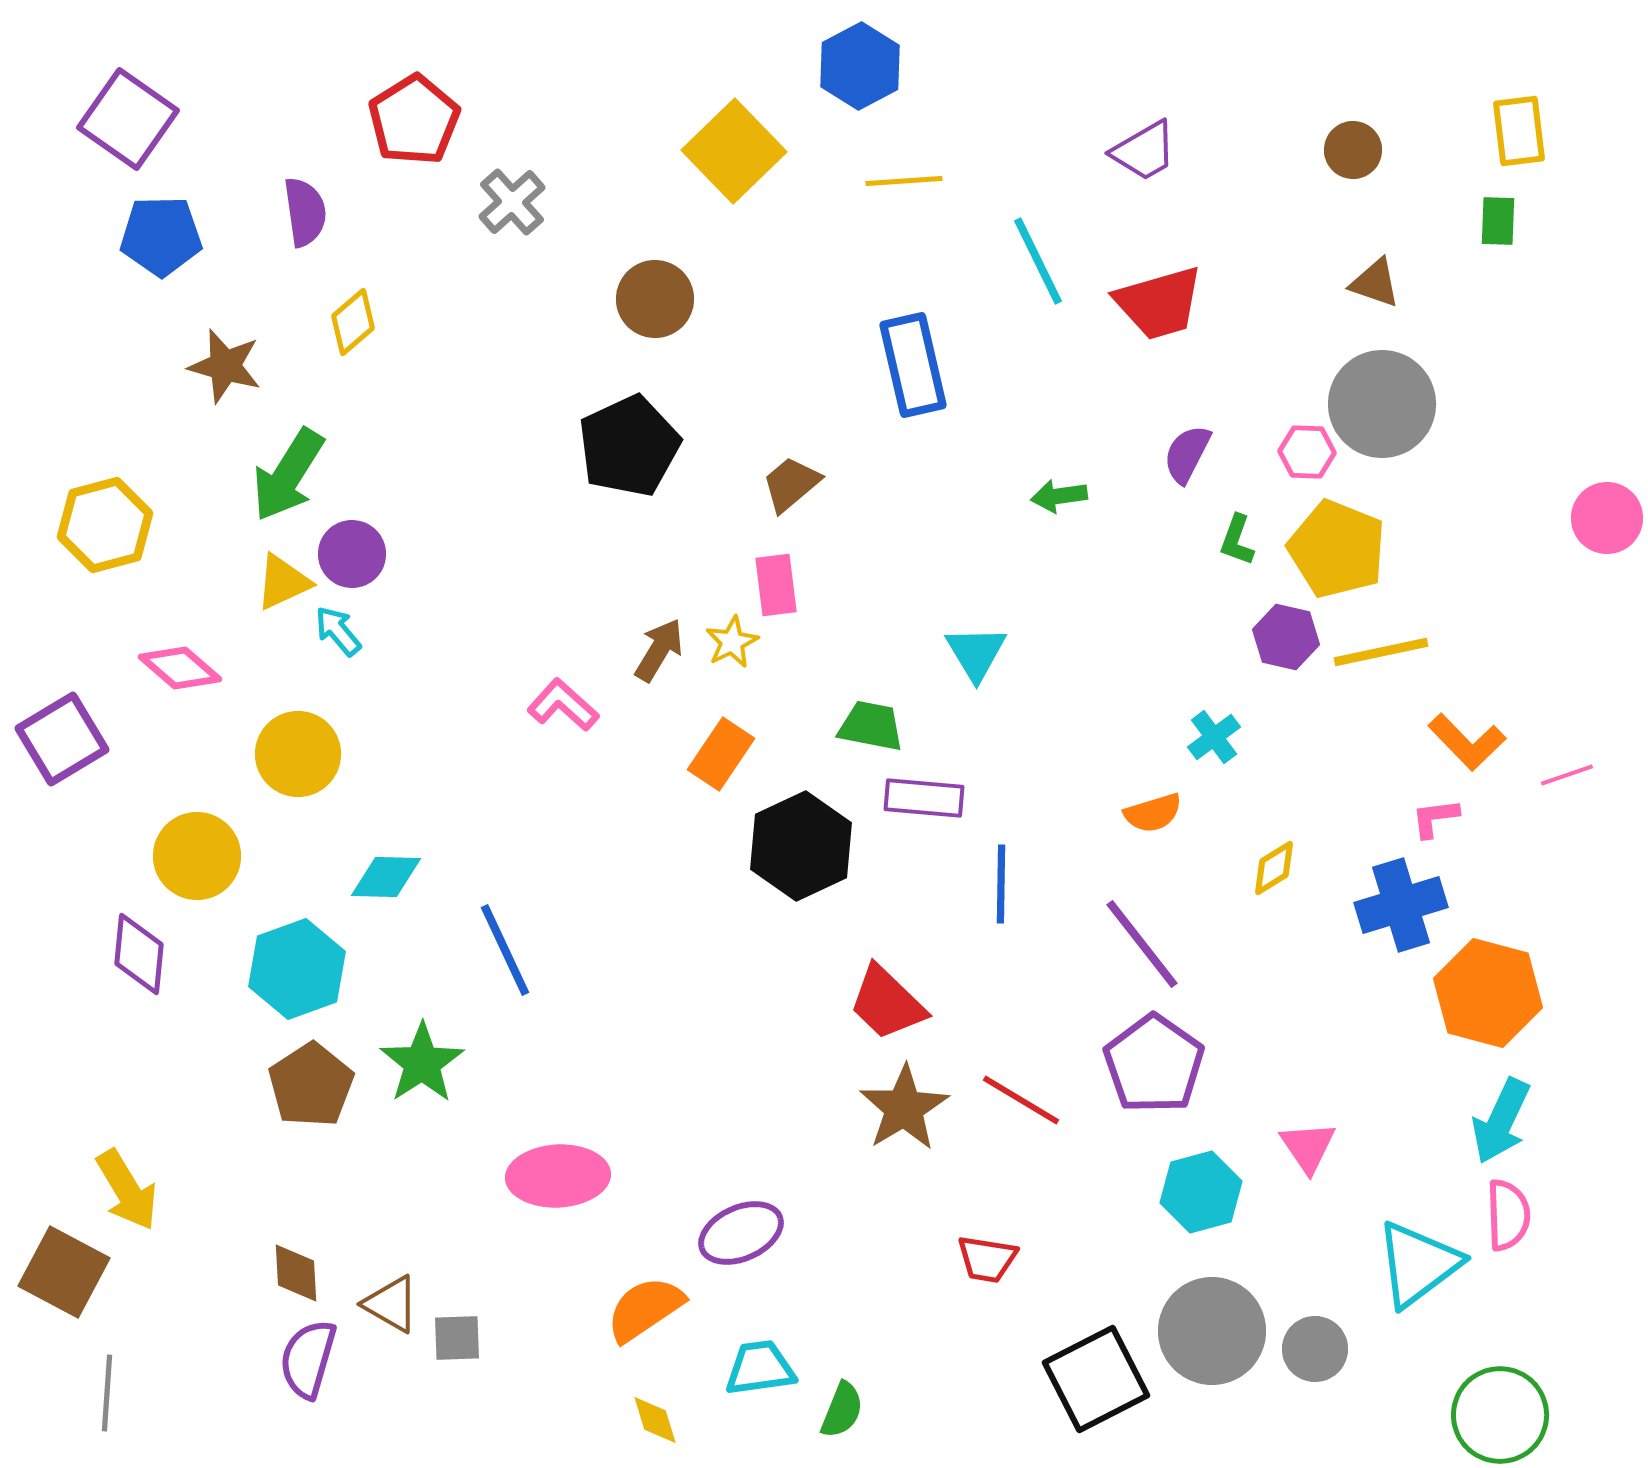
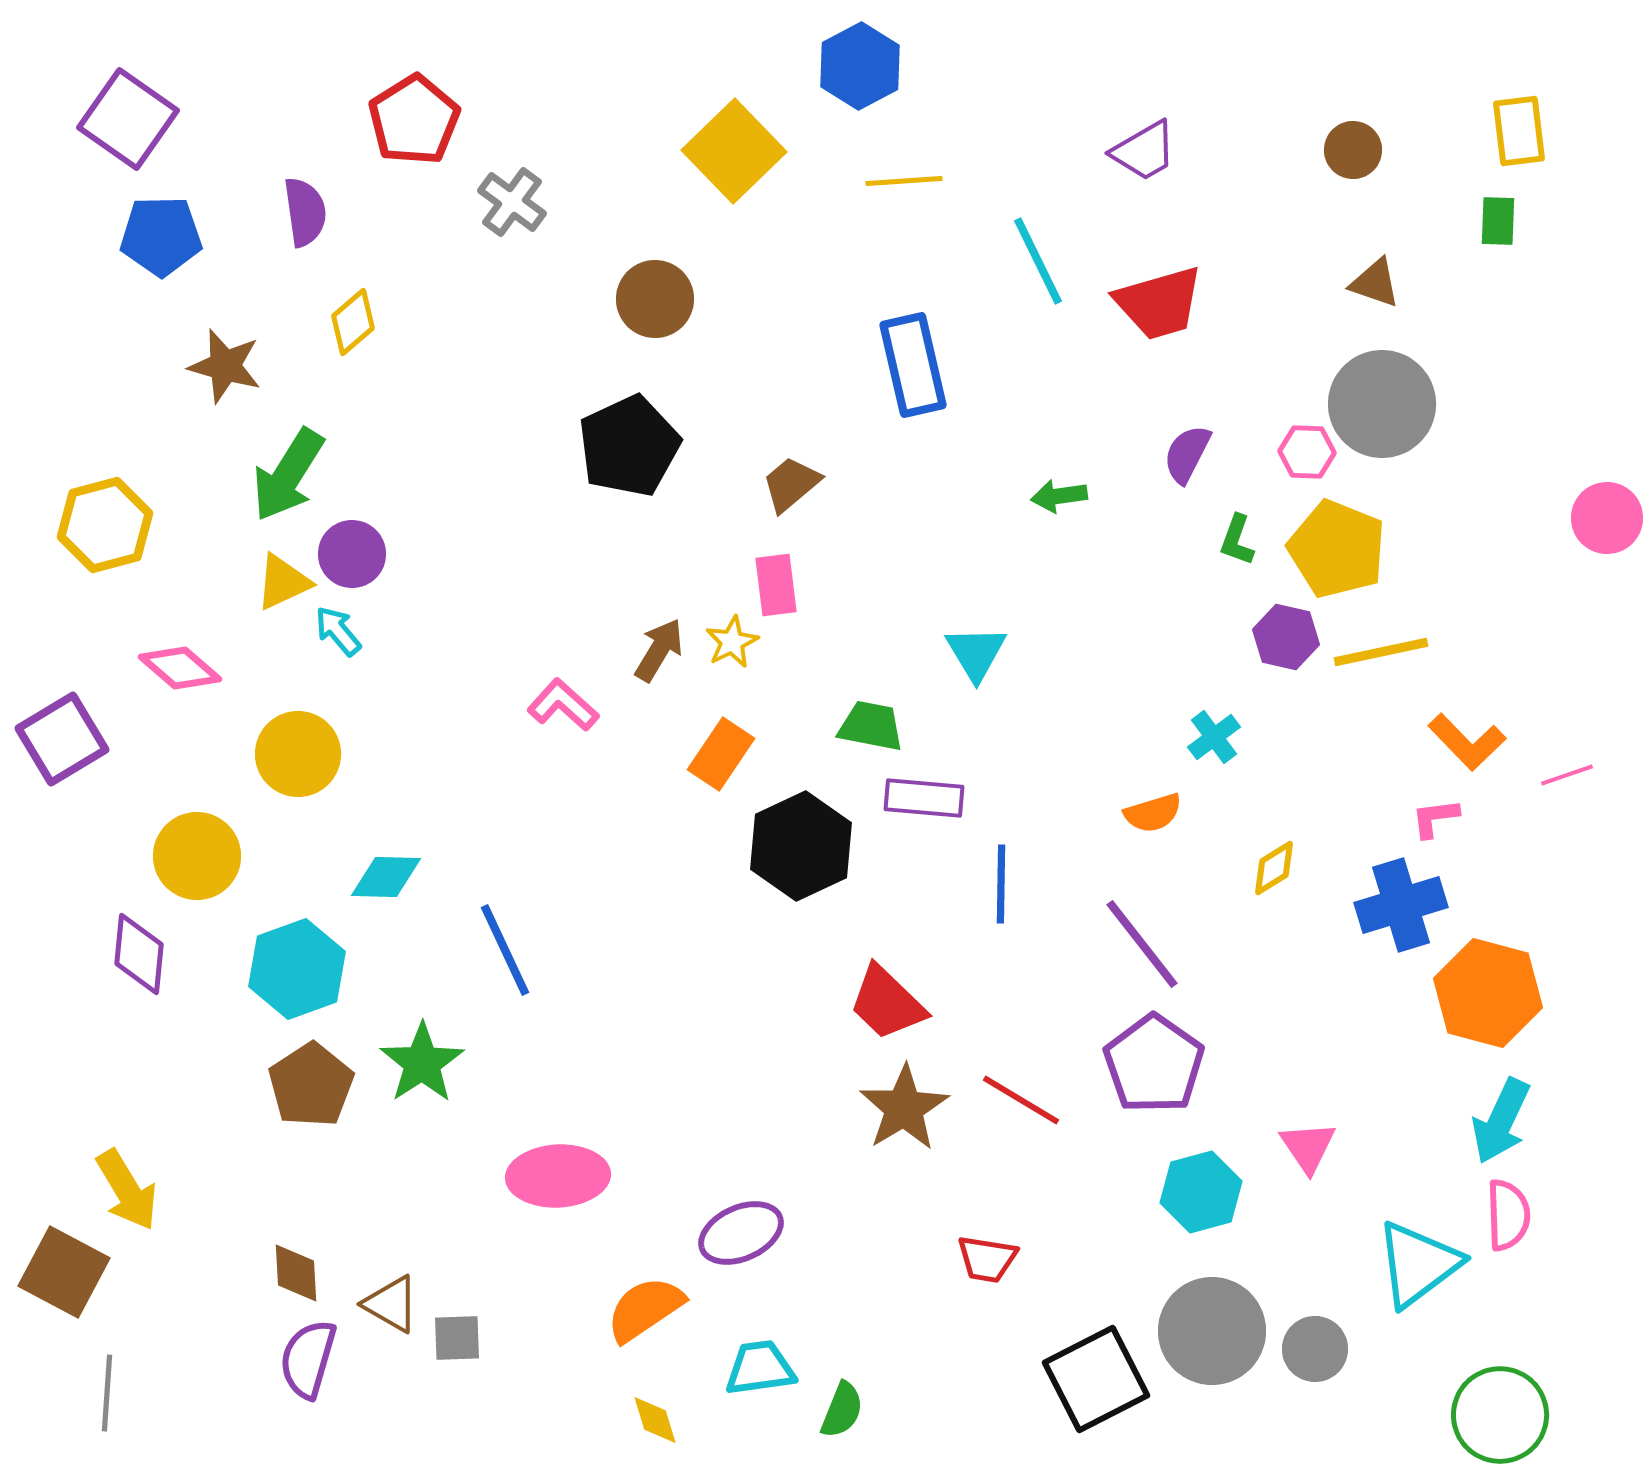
gray cross at (512, 202): rotated 12 degrees counterclockwise
